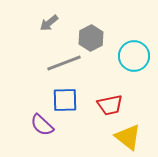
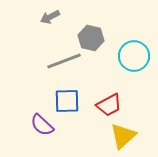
gray arrow: moved 1 px right, 6 px up; rotated 12 degrees clockwise
gray hexagon: rotated 20 degrees counterclockwise
gray line: moved 2 px up
blue square: moved 2 px right, 1 px down
red trapezoid: moved 1 px left; rotated 16 degrees counterclockwise
yellow triangle: moved 5 px left, 1 px up; rotated 40 degrees clockwise
